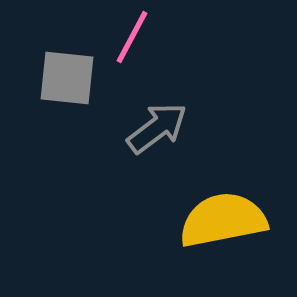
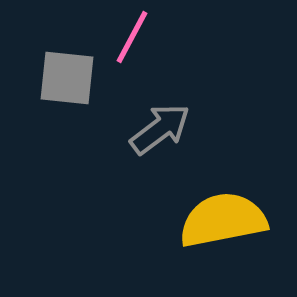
gray arrow: moved 3 px right, 1 px down
